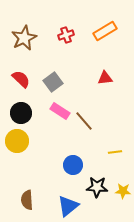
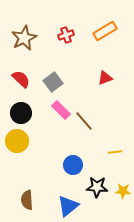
red triangle: rotated 14 degrees counterclockwise
pink rectangle: moved 1 px right, 1 px up; rotated 12 degrees clockwise
